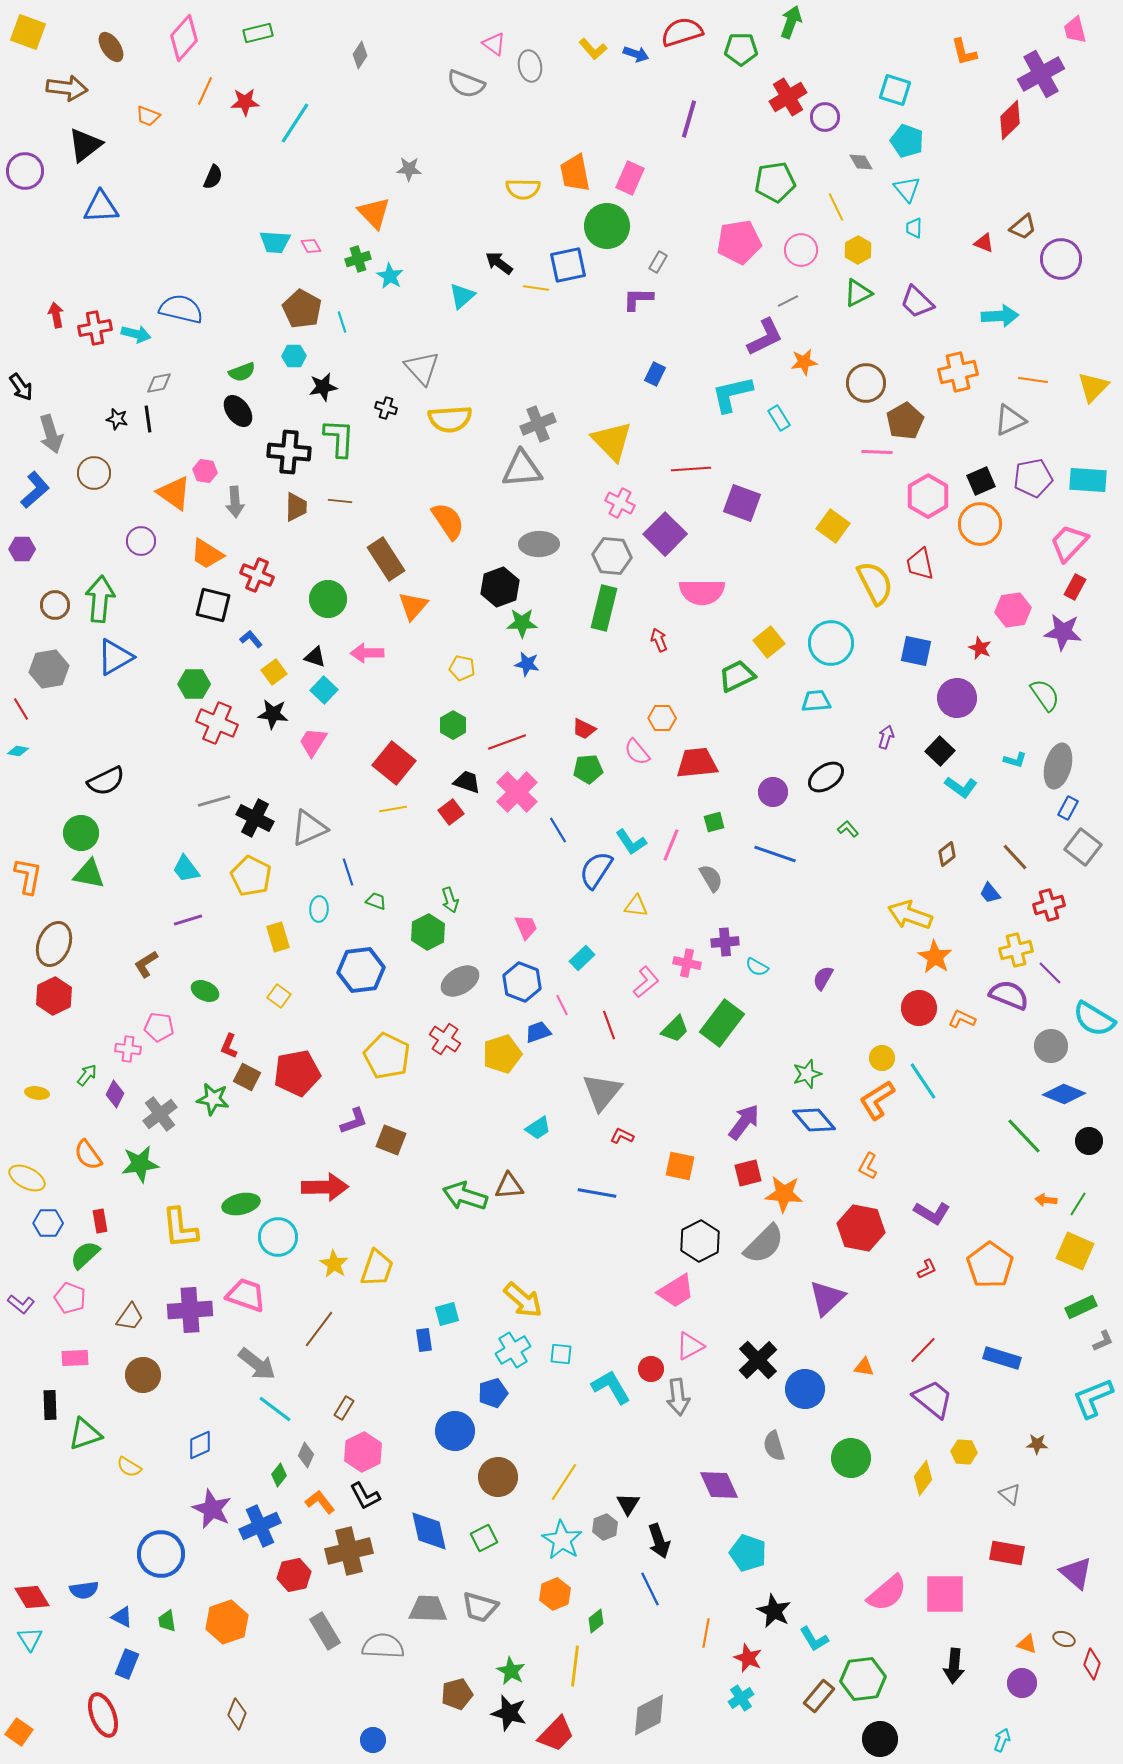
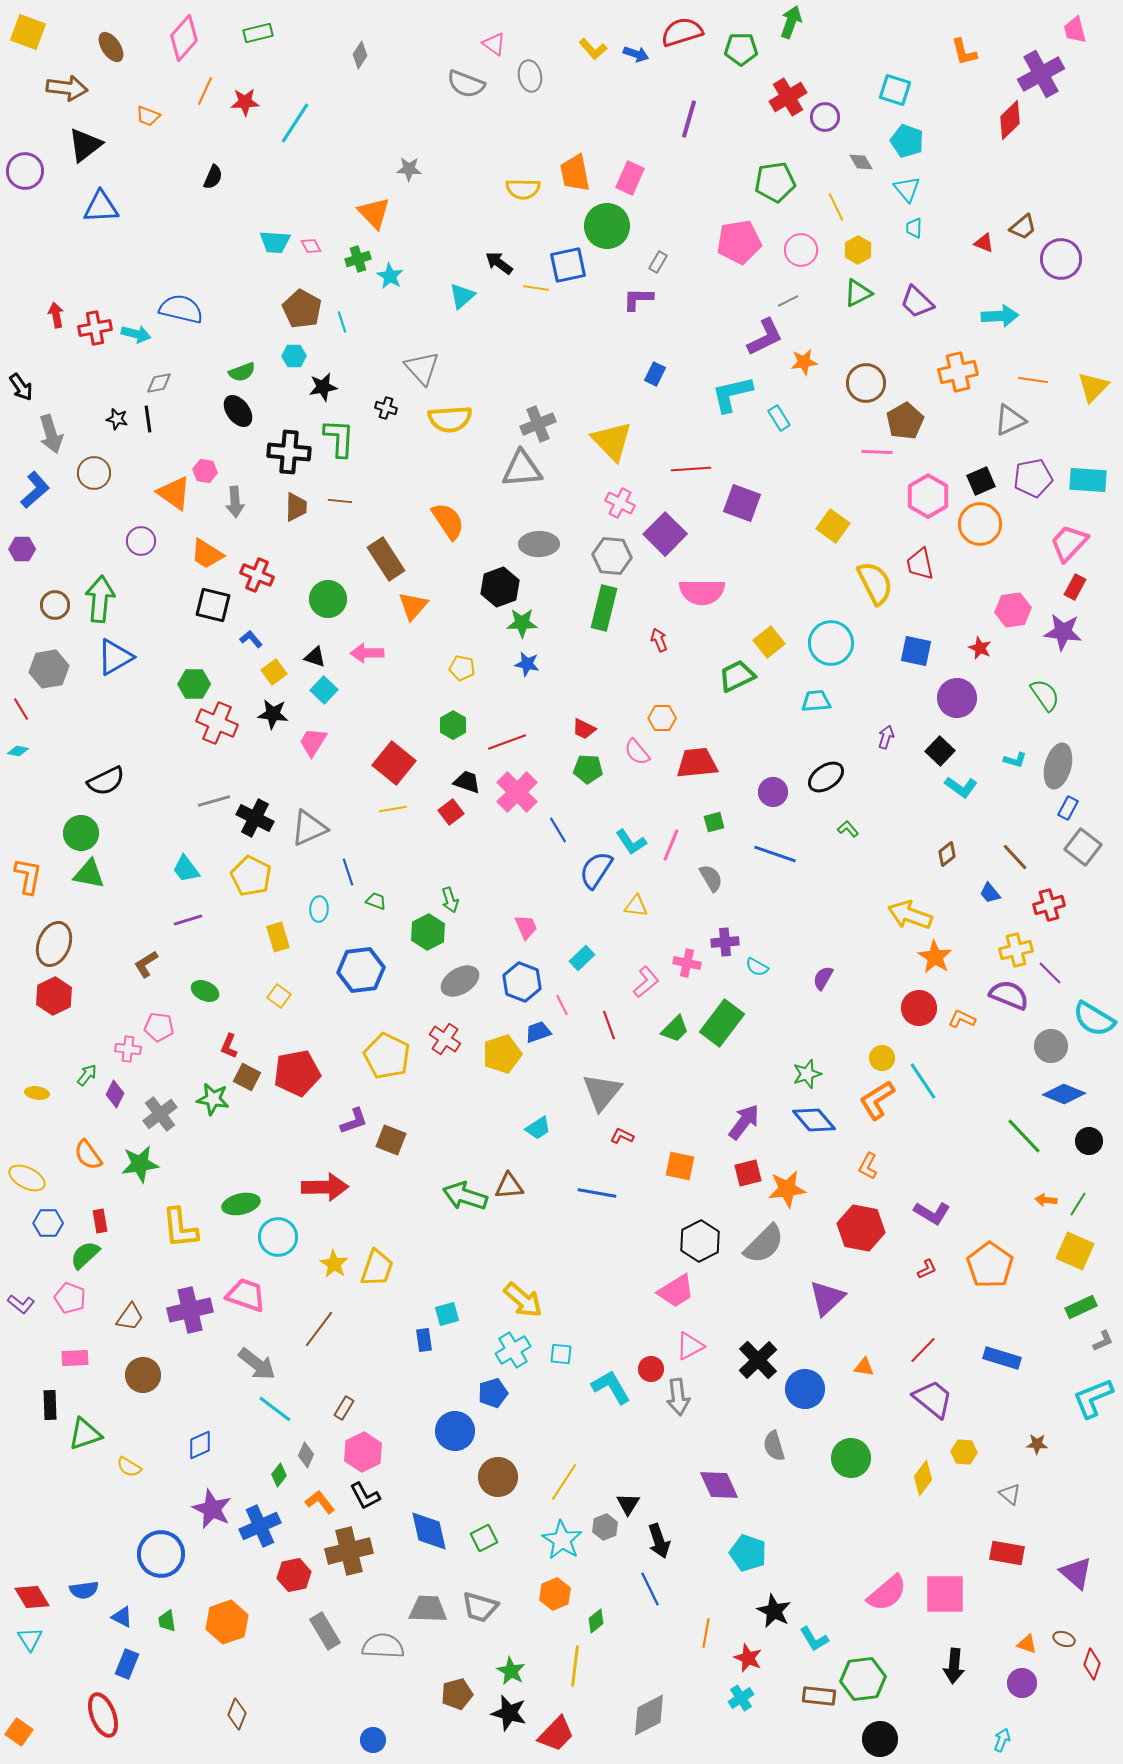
gray ellipse at (530, 66): moved 10 px down
green pentagon at (588, 769): rotated 8 degrees clockwise
orange star at (784, 1194): moved 3 px right, 5 px up; rotated 12 degrees counterclockwise
purple cross at (190, 1310): rotated 9 degrees counterclockwise
brown rectangle at (819, 1696): rotated 56 degrees clockwise
